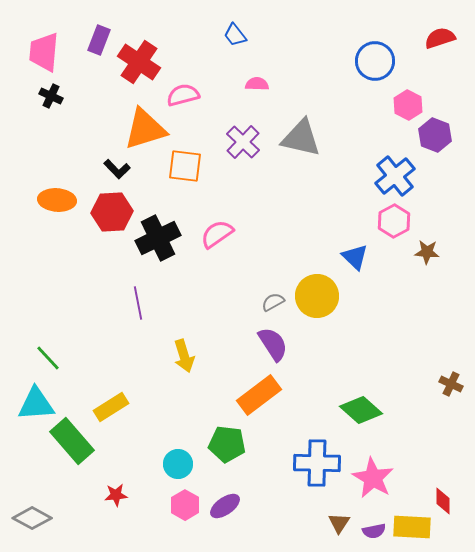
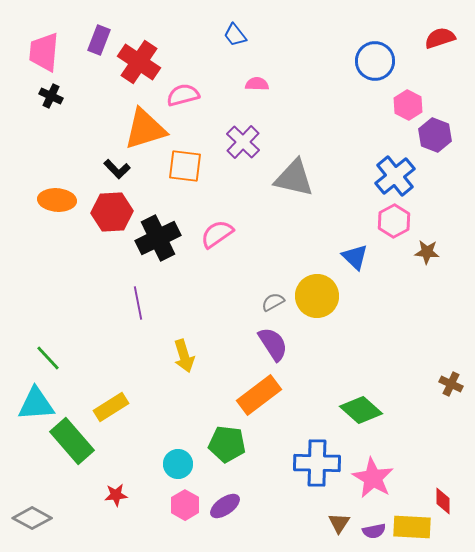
gray triangle at (301, 138): moved 7 px left, 40 px down
